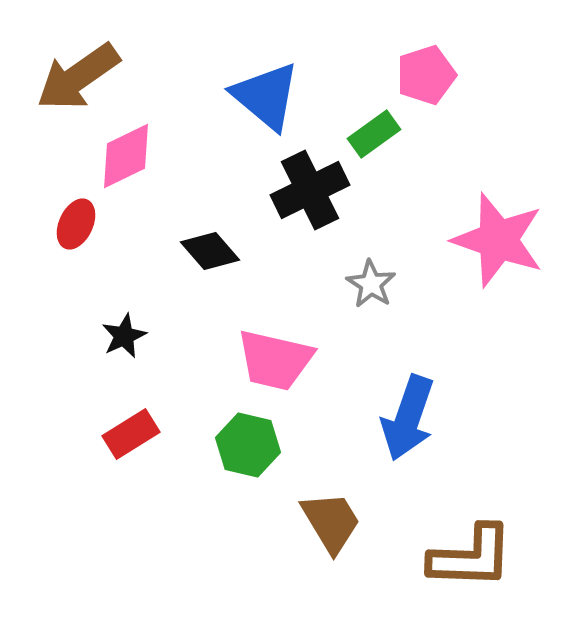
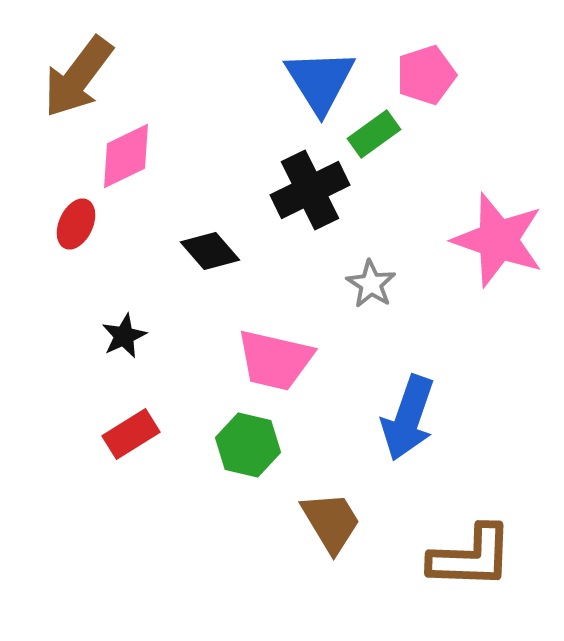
brown arrow: rotated 18 degrees counterclockwise
blue triangle: moved 54 px right, 15 px up; rotated 18 degrees clockwise
